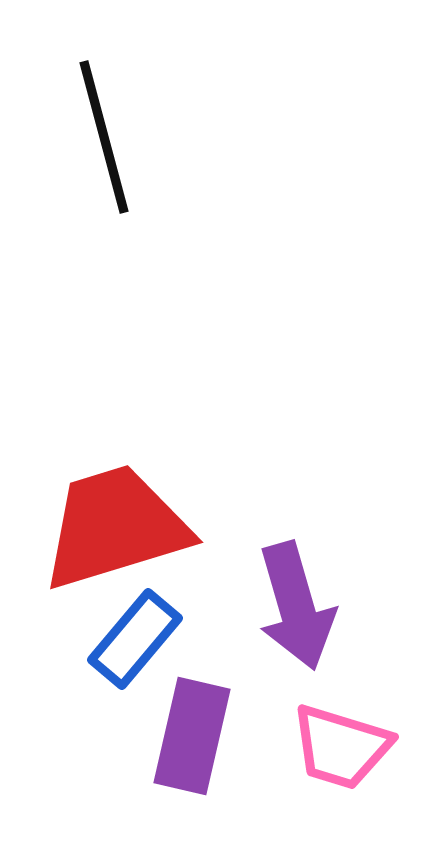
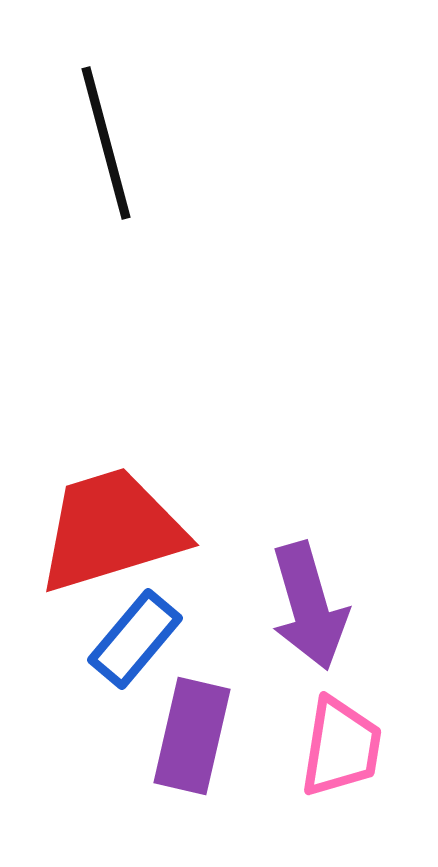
black line: moved 2 px right, 6 px down
red trapezoid: moved 4 px left, 3 px down
purple arrow: moved 13 px right
pink trapezoid: rotated 98 degrees counterclockwise
